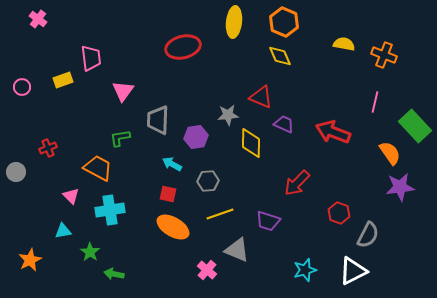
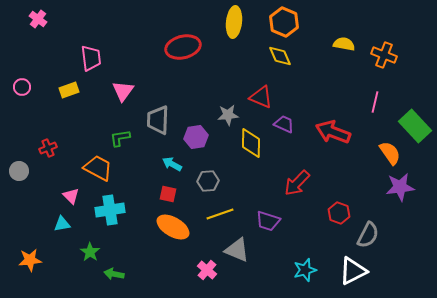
yellow rectangle at (63, 80): moved 6 px right, 10 px down
gray circle at (16, 172): moved 3 px right, 1 px up
cyan triangle at (63, 231): moved 1 px left, 7 px up
orange star at (30, 260): rotated 20 degrees clockwise
